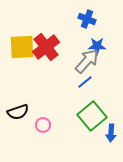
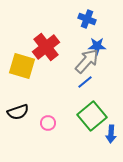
yellow square: moved 19 px down; rotated 20 degrees clockwise
pink circle: moved 5 px right, 2 px up
blue arrow: moved 1 px down
